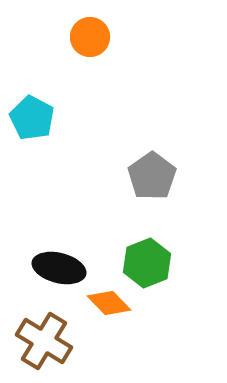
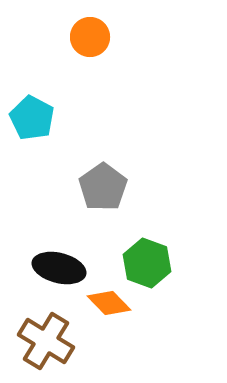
gray pentagon: moved 49 px left, 11 px down
green hexagon: rotated 18 degrees counterclockwise
brown cross: moved 2 px right
